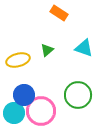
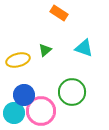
green triangle: moved 2 px left
green circle: moved 6 px left, 3 px up
